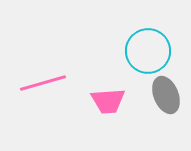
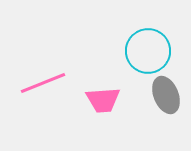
pink line: rotated 6 degrees counterclockwise
pink trapezoid: moved 5 px left, 1 px up
